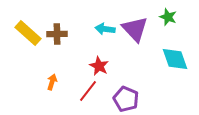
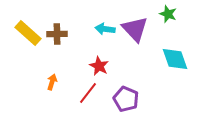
green star: moved 3 px up
red line: moved 2 px down
